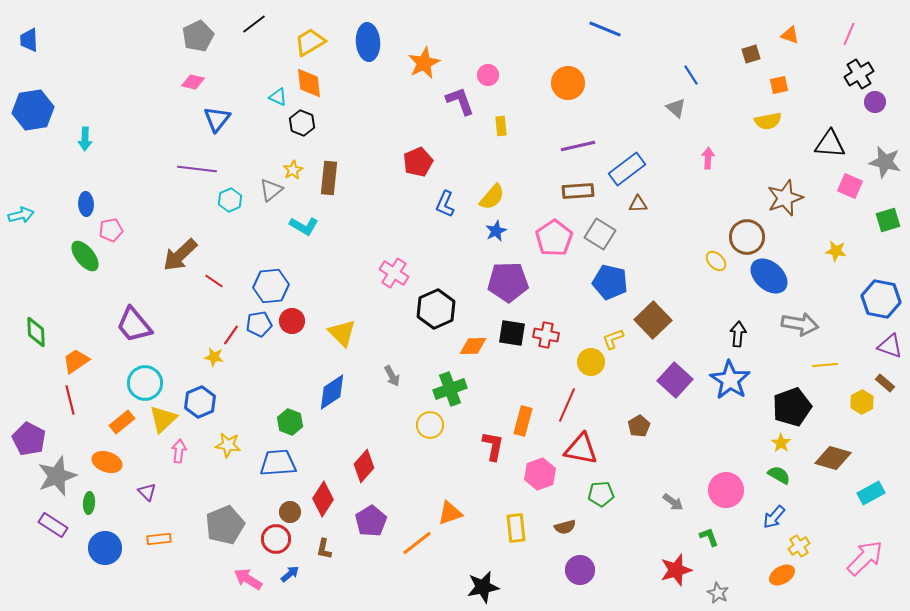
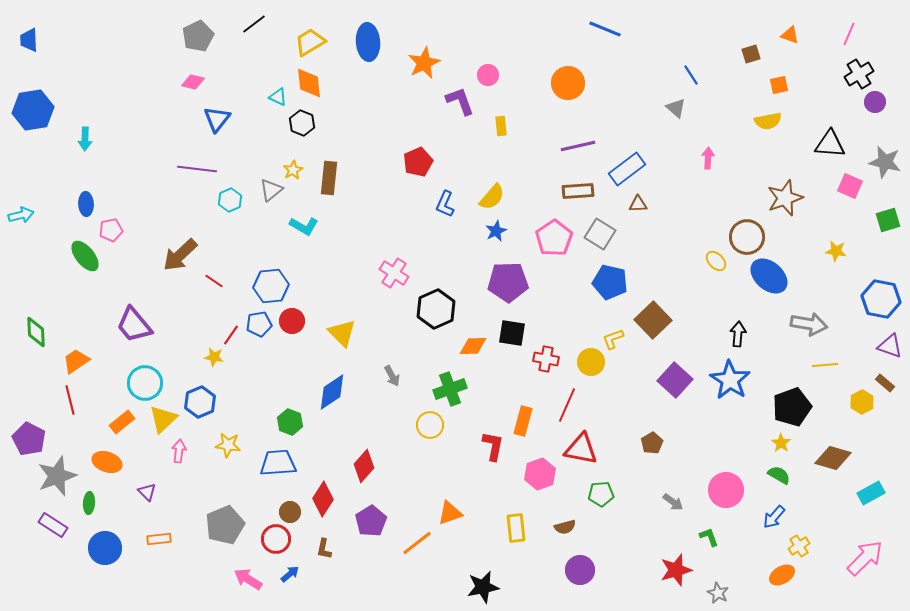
gray arrow at (800, 324): moved 9 px right
red cross at (546, 335): moved 24 px down
brown pentagon at (639, 426): moved 13 px right, 17 px down
